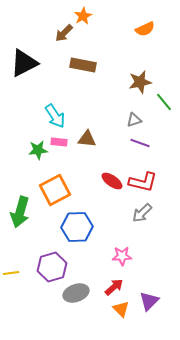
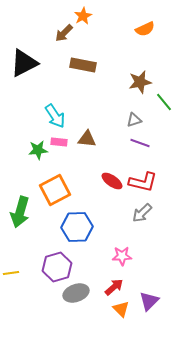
purple hexagon: moved 5 px right
